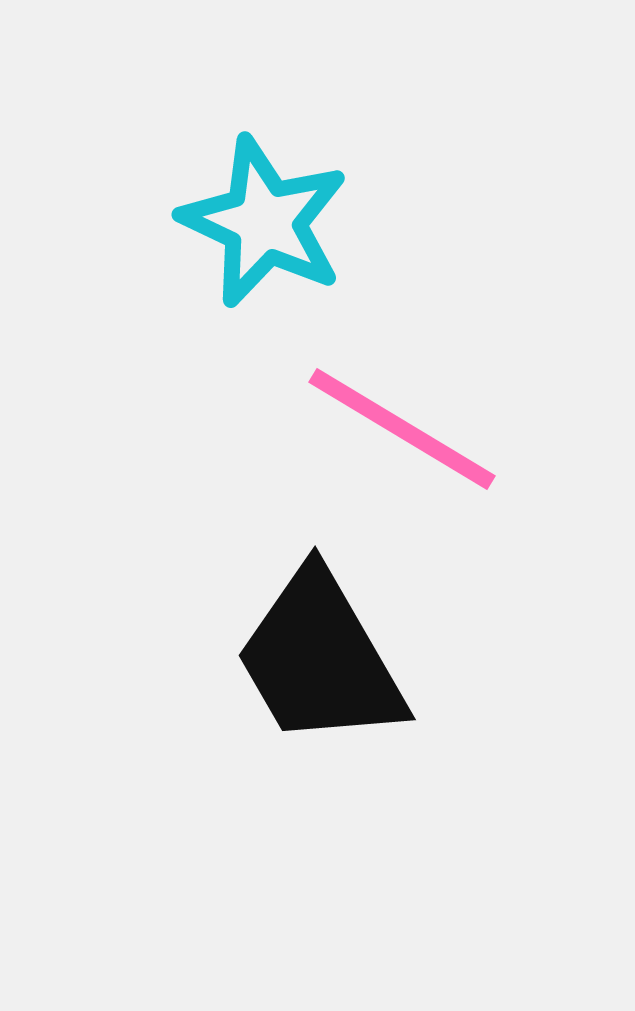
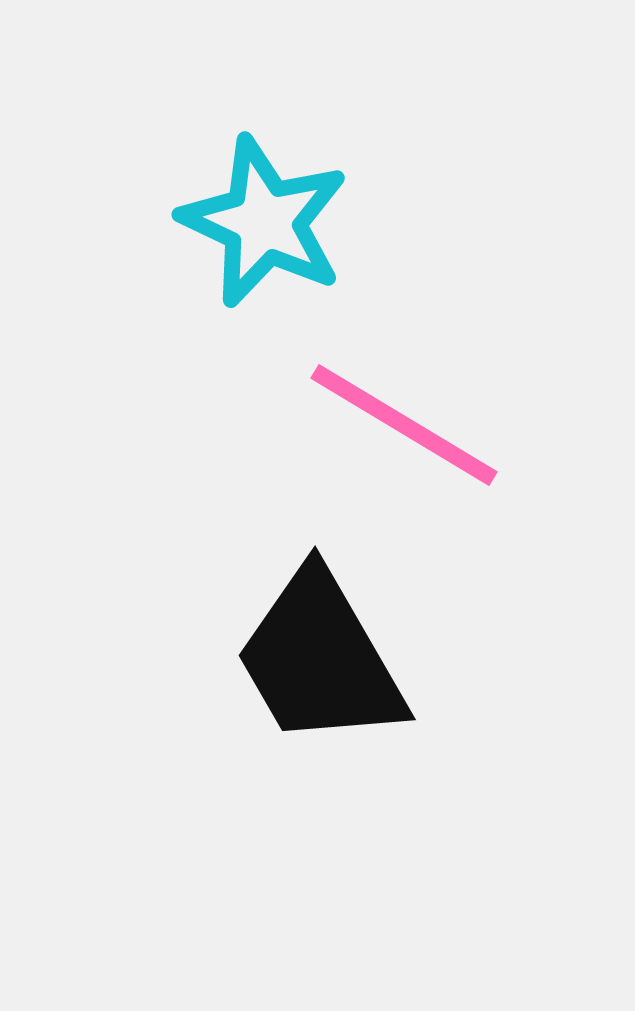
pink line: moved 2 px right, 4 px up
